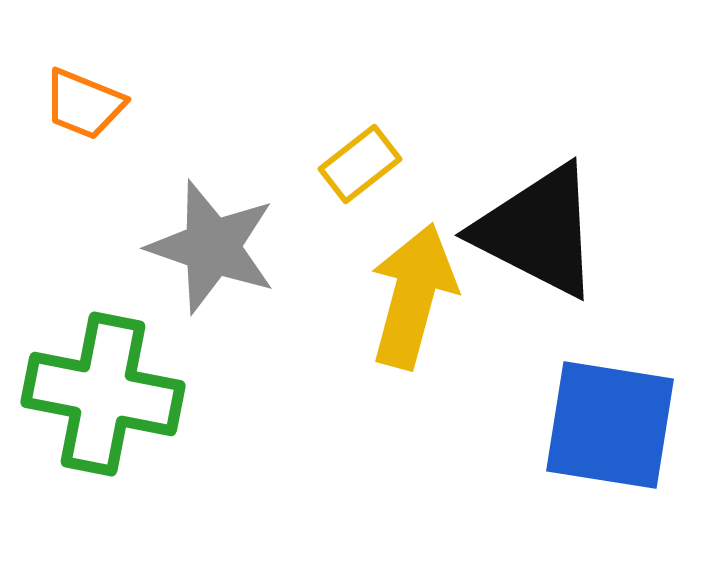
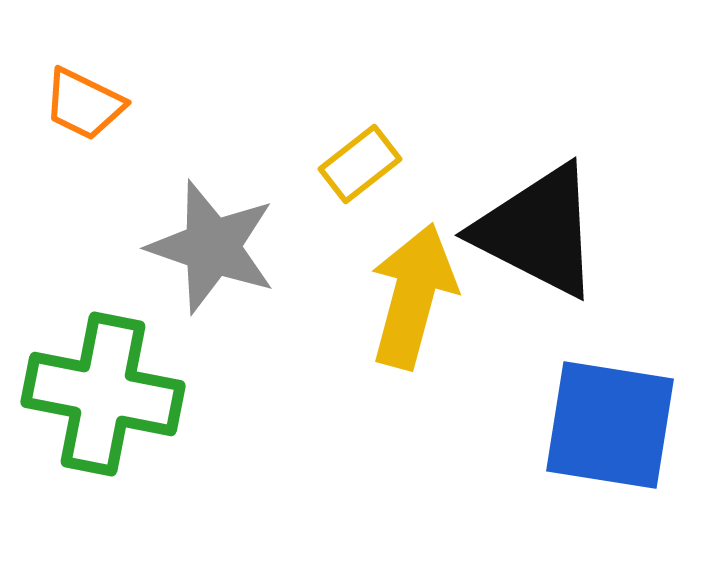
orange trapezoid: rotated 4 degrees clockwise
